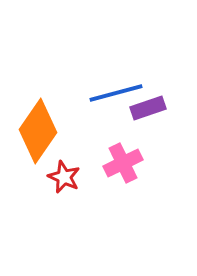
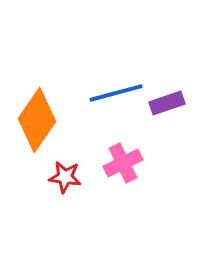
purple rectangle: moved 19 px right, 5 px up
orange diamond: moved 1 px left, 11 px up
red star: moved 1 px right; rotated 16 degrees counterclockwise
